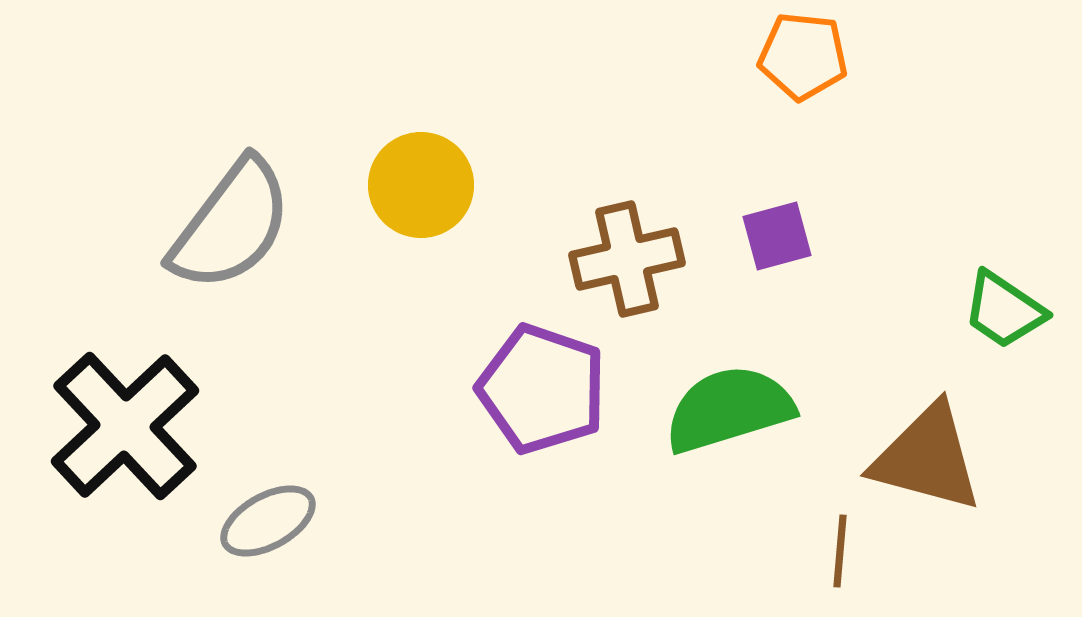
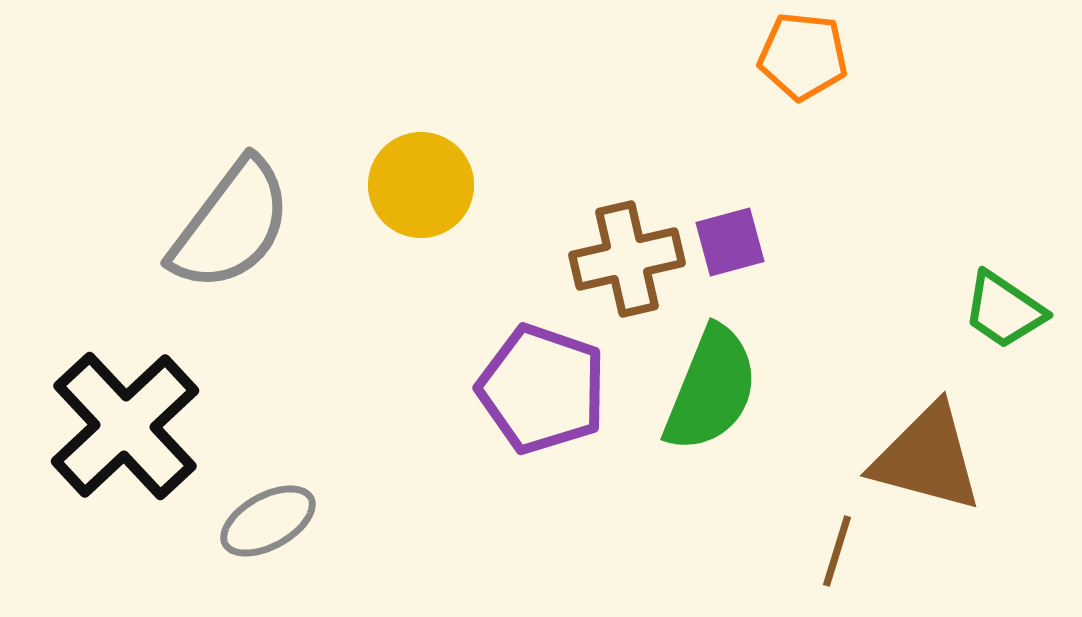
purple square: moved 47 px left, 6 px down
green semicircle: moved 18 px left, 20 px up; rotated 129 degrees clockwise
brown line: moved 3 px left; rotated 12 degrees clockwise
